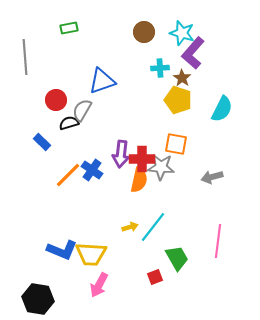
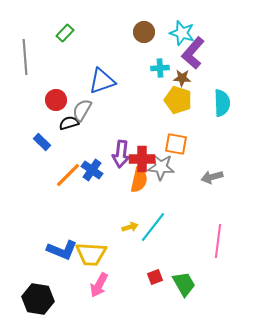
green rectangle: moved 4 px left, 5 px down; rotated 36 degrees counterclockwise
brown star: rotated 30 degrees counterclockwise
cyan semicircle: moved 6 px up; rotated 28 degrees counterclockwise
green trapezoid: moved 7 px right, 26 px down
